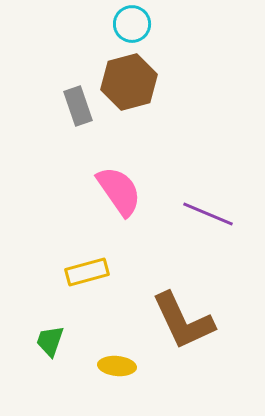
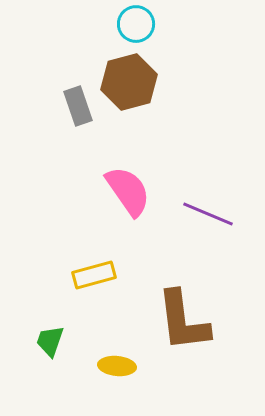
cyan circle: moved 4 px right
pink semicircle: moved 9 px right
yellow rectangle: moved 7 px right, 3 px down
brown L-shape: rotated 18 degrees clockwise
